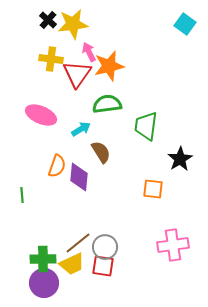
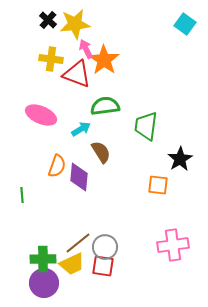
yellow star: moved 2 px right
pink arrow: moved 3 px left, 3 px up
orange star: moved 5 px left, 6 px up; rotated 24 degrees counterclockwise
red triangle: rotated 44 degrees counterclockwise
green semicircle: moved 2 px left, 2 px down
orange square: moved 5 px right, 4 px up
